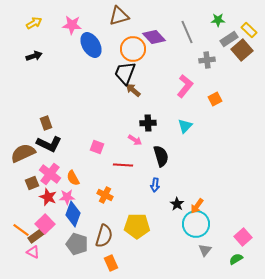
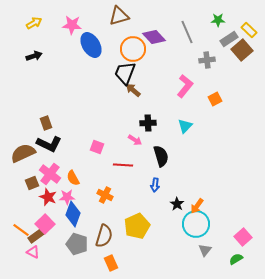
yellow pentagon at (137, 226): rotated 25 degrees counterclockwise
